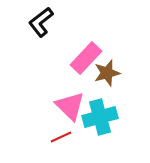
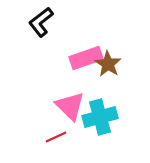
pink rectangle: rotated 28 degrees clockwise
brown star: moved 1 px right, 9 px up; rotated 24 degrees counterclockwise
red line: moved 5 px left
